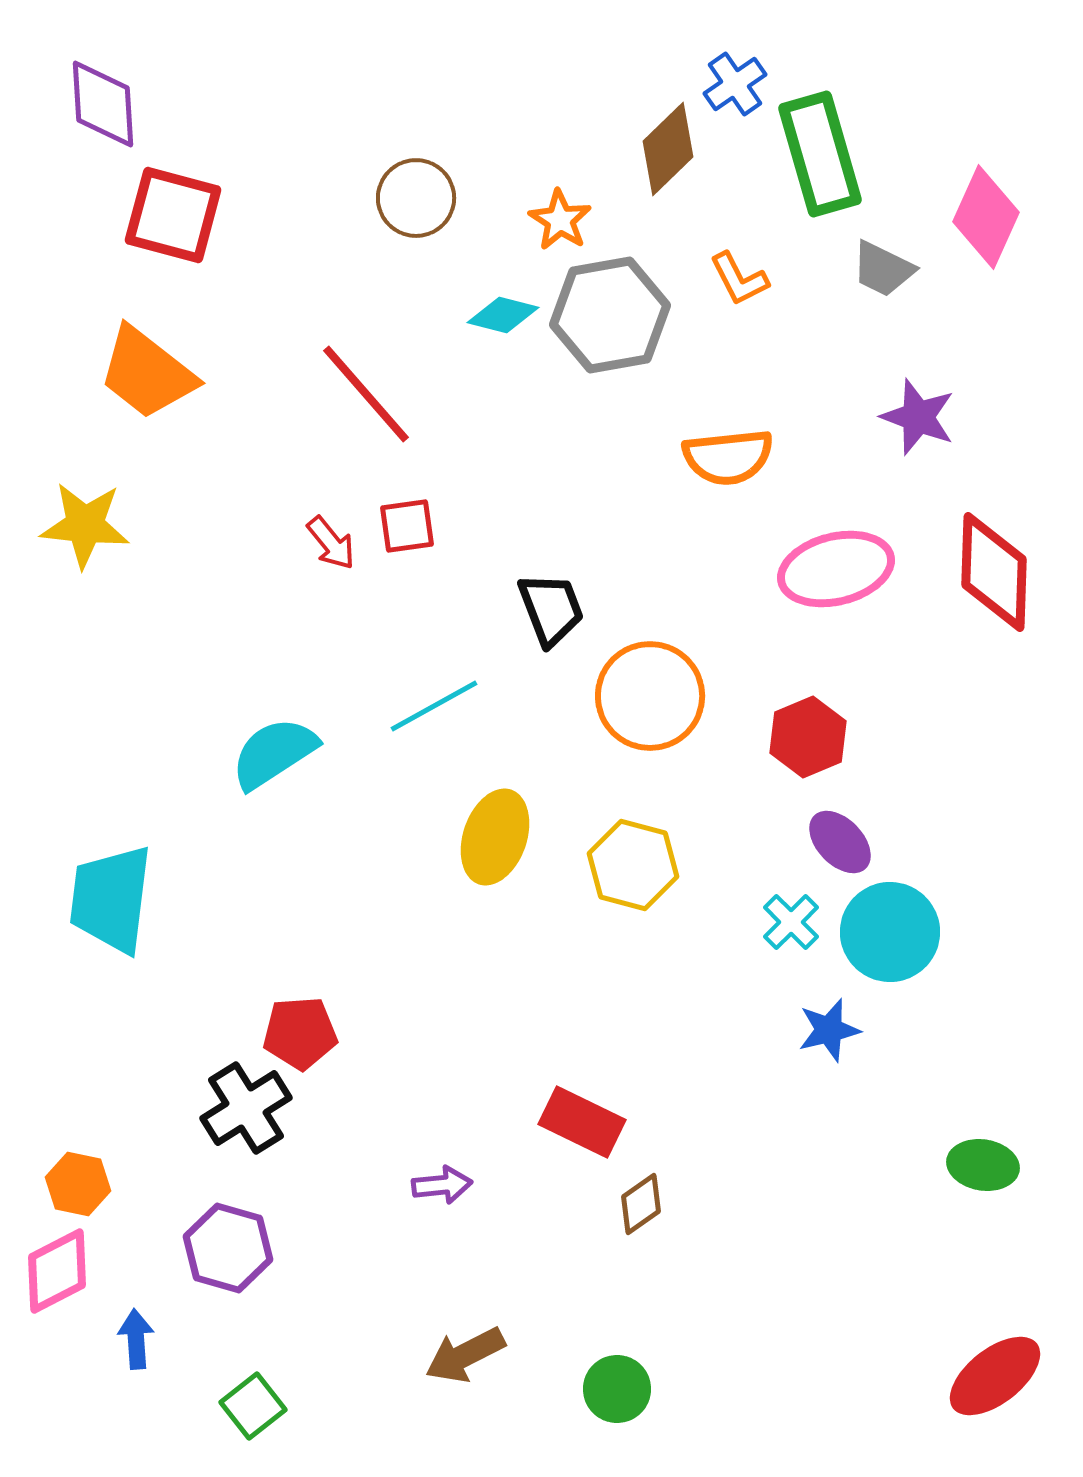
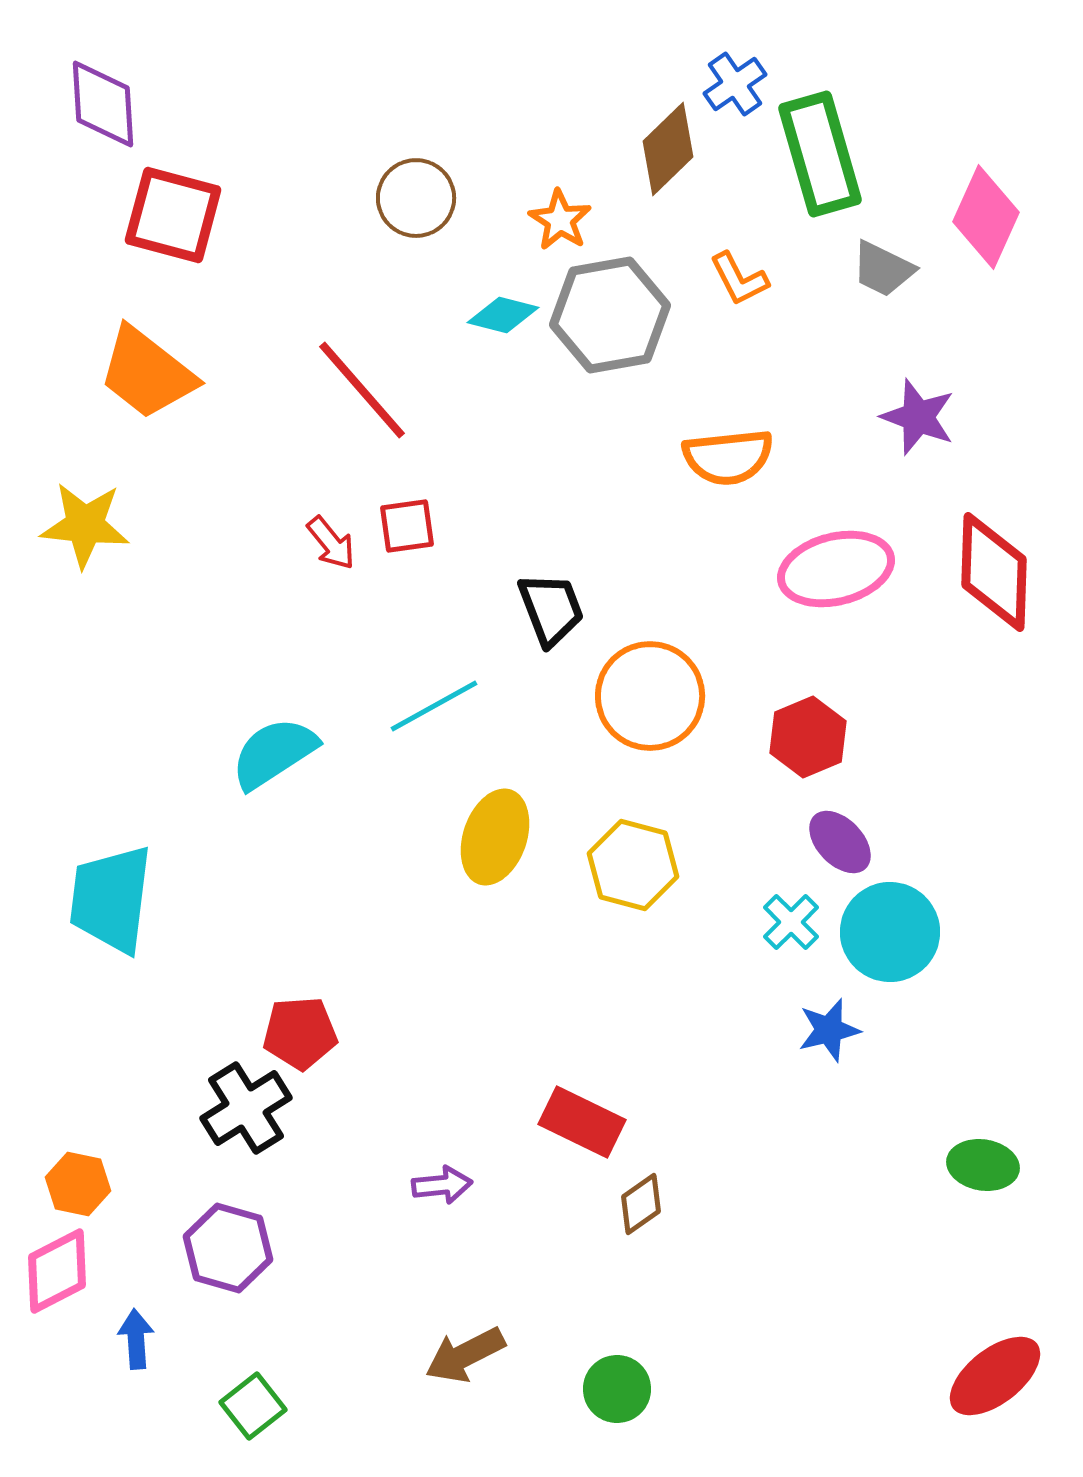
red line at (366, 394): moved 4 px left, 4 px up
